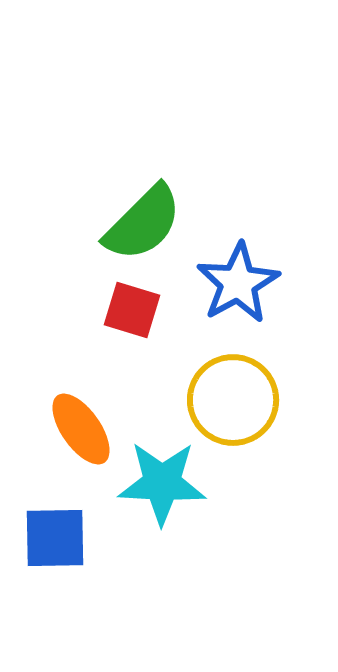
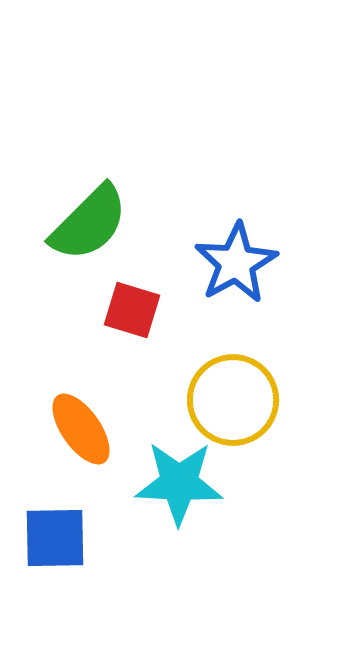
green semicircle: moved 54 px left
blue star: moved 2 px left, 20 px up
cyan star: moved 17 px right
